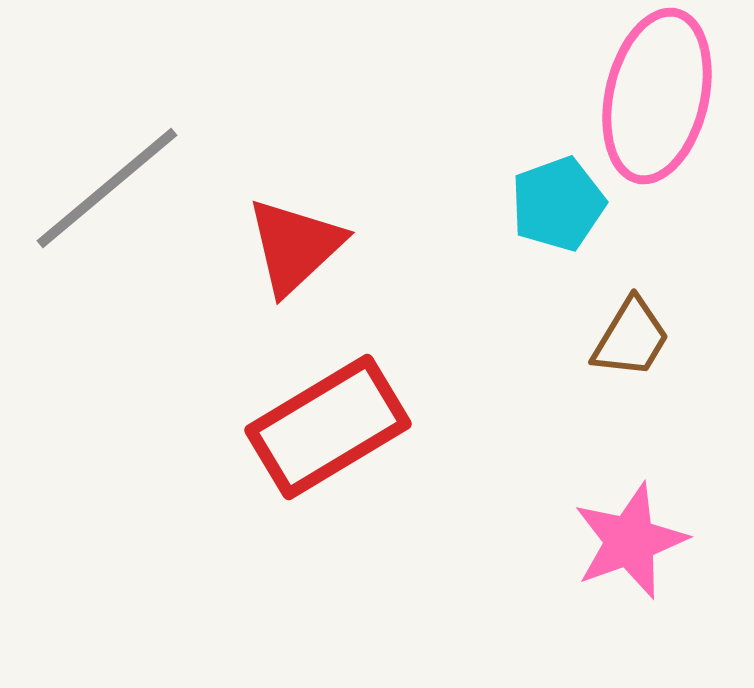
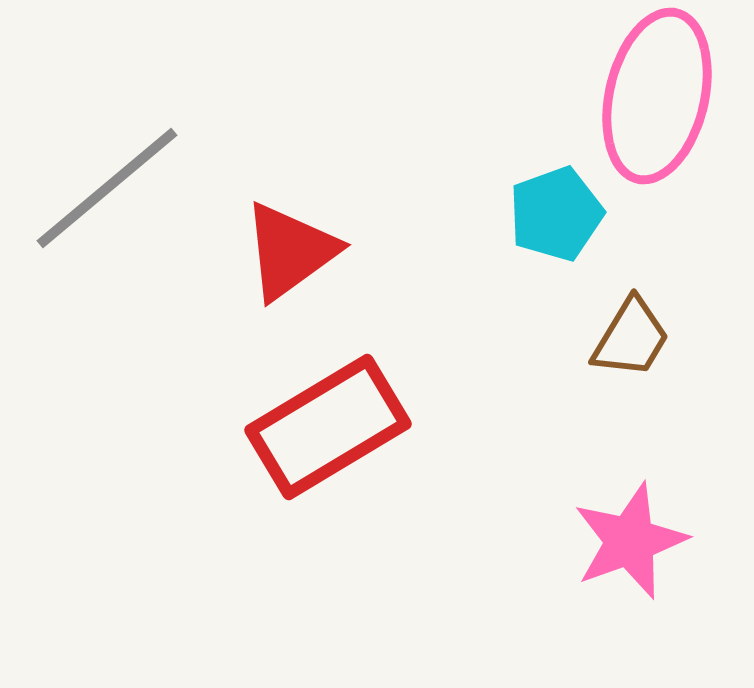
cyan pentagon: moved 2 px left, 10 px down
red triangle: moved 5 px left, 5 px down; rotated 7 degrees clockwise
